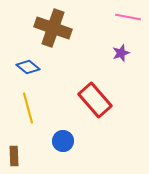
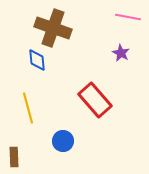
purple star: rotated 24 degrees counterclockwise
blue diamond: moved 9 px right, 7 px up; rotated 45 degrees clockwise
brown rectangle: moved 1 px down
